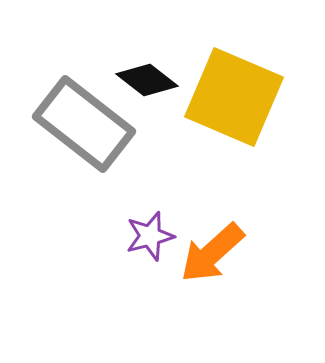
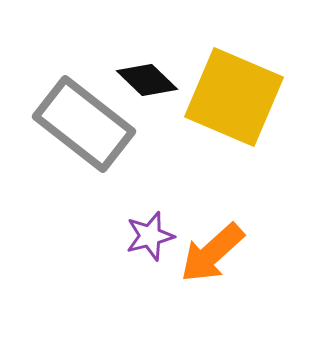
black diamond: rotated 6 degrees clockwise
